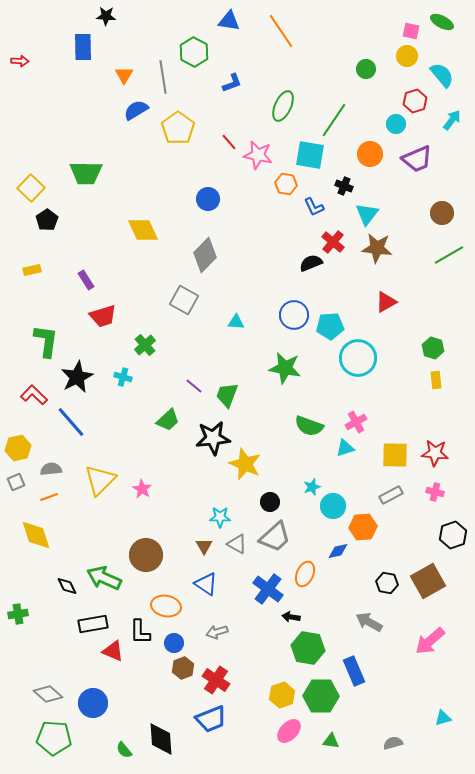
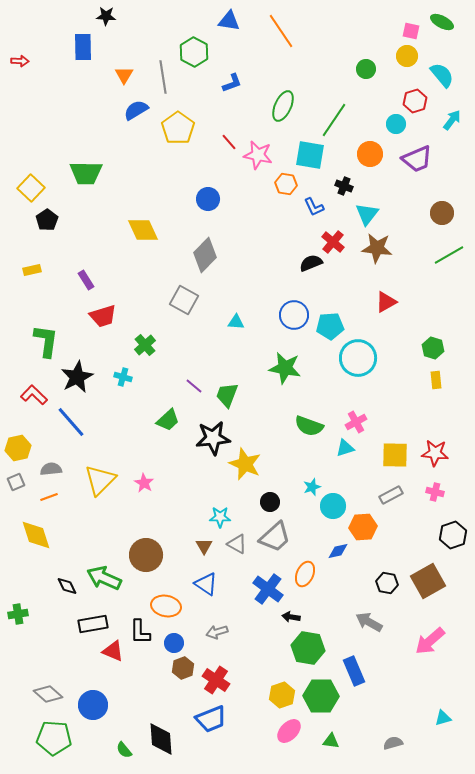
pink star at (142, 489): moved 2 px right, 6 px up
blue circle at (93, 703): moved 2 px down
